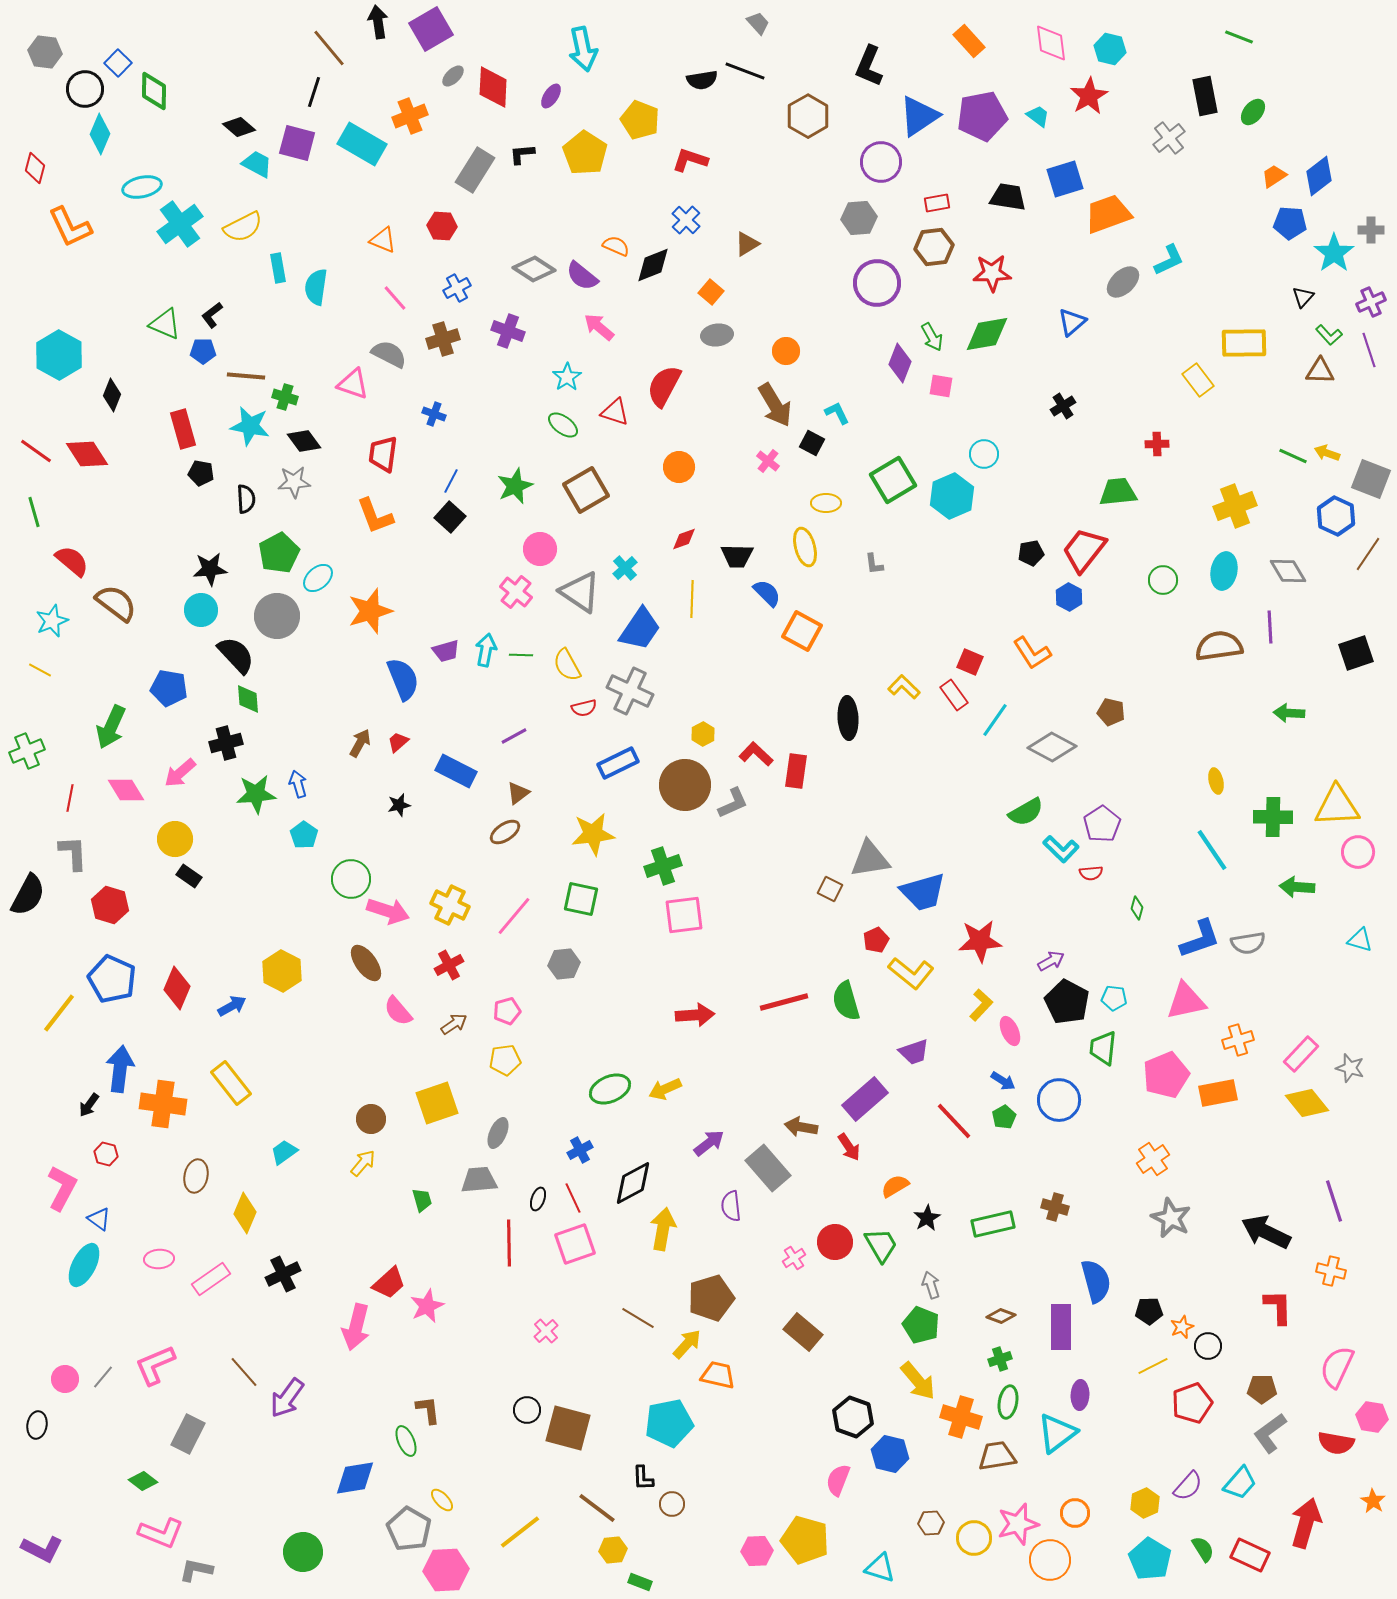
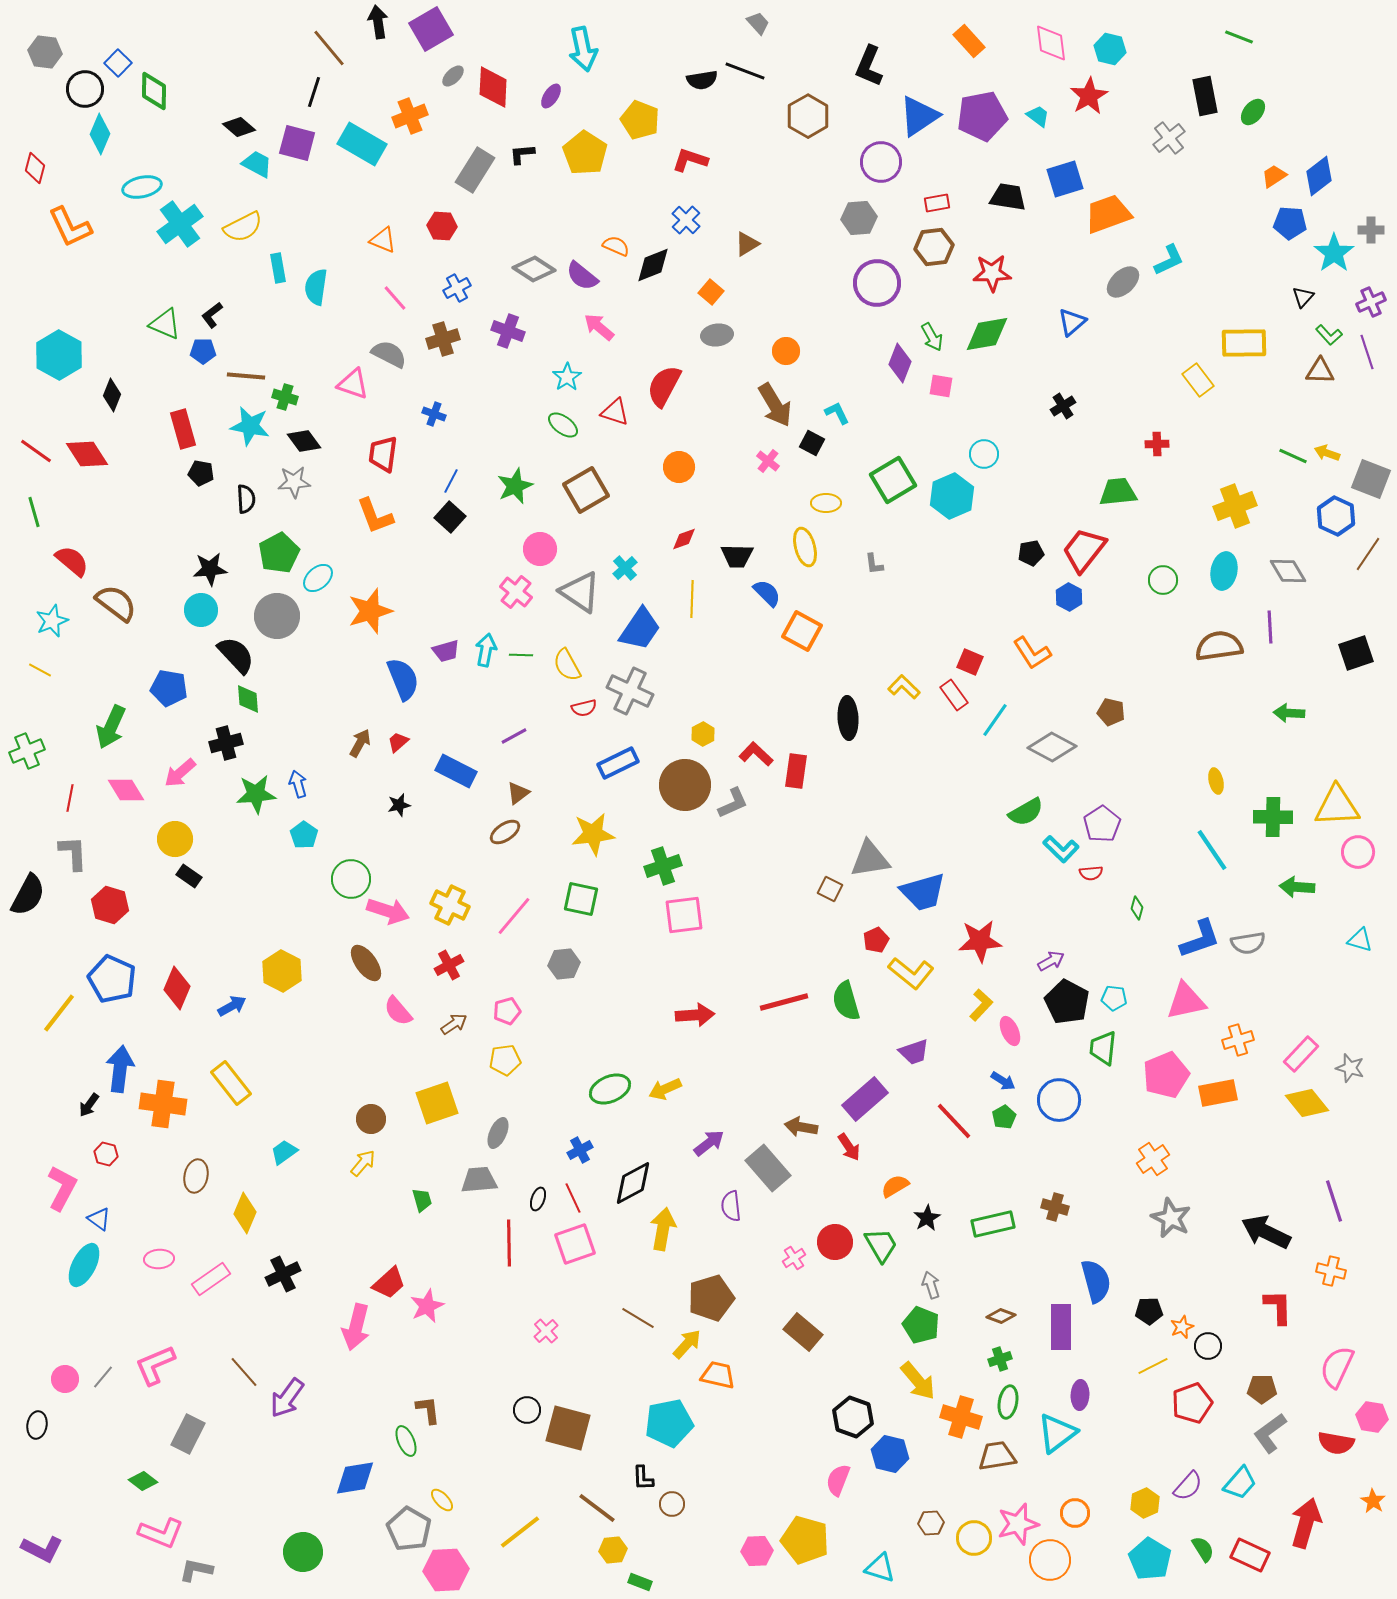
purple line at (1369, 350): moved 2 px left, 2 px down
